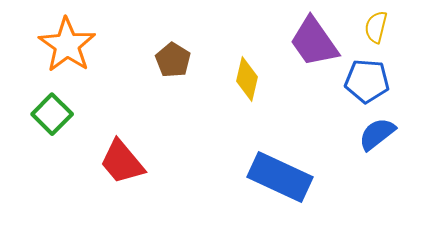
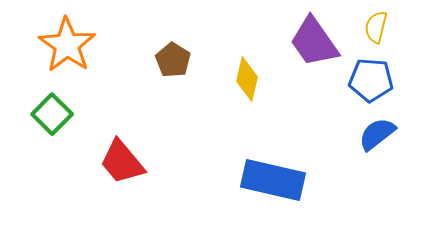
blue pentagon: moved 4 px right, 1 px up
blue rectangle: moved 7 px left, 3 px down; rotated 12 degrees counterclockwise
